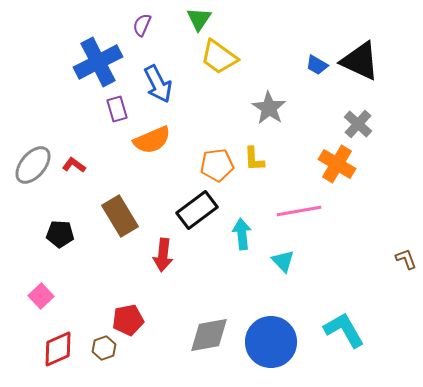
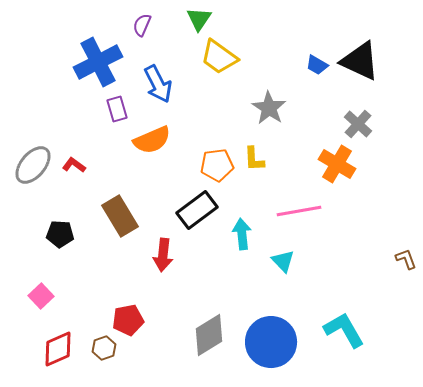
gray diamond: rotated 21 degrees counterclockwise
